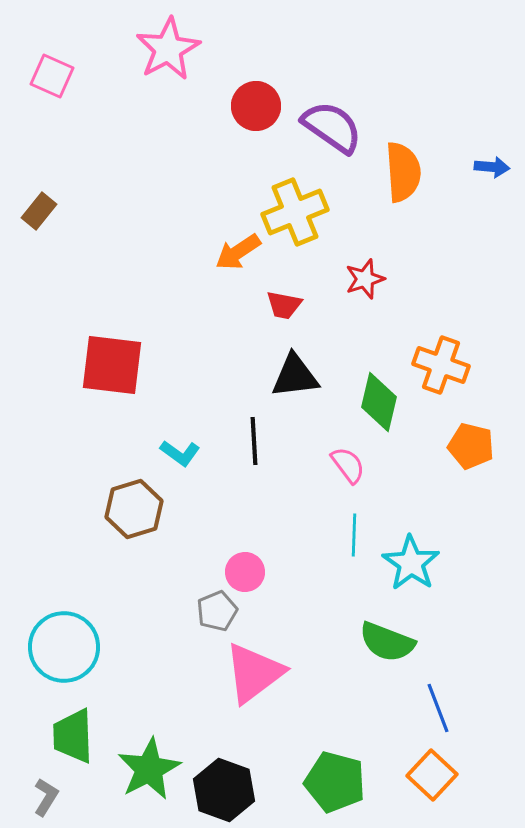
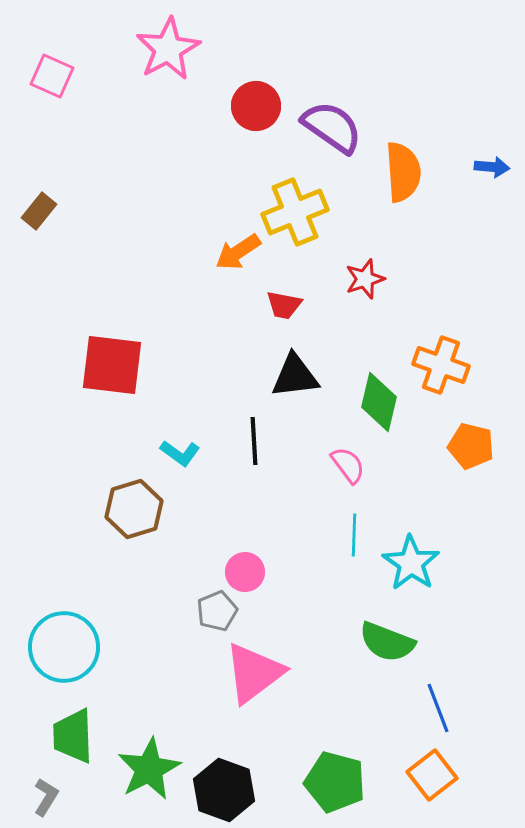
orange square: rotated 9 degrees clockwise
